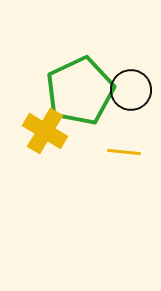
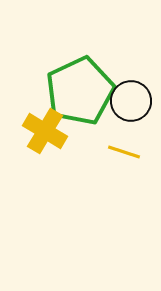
black circle: moved 11 px down
yellow line: rotated 12 degrees clockwise
